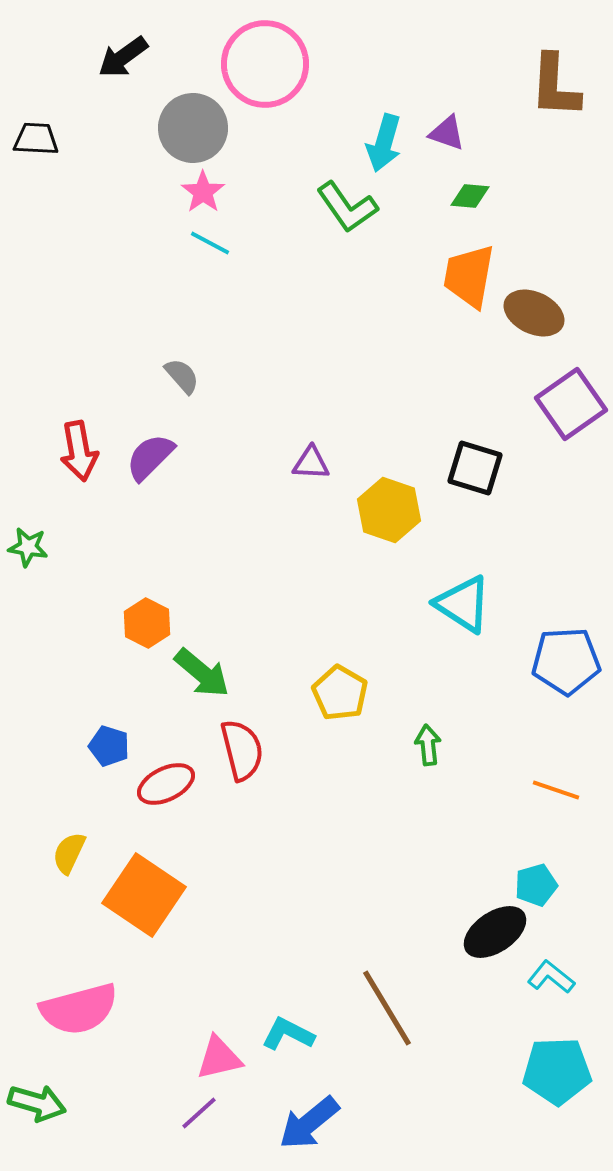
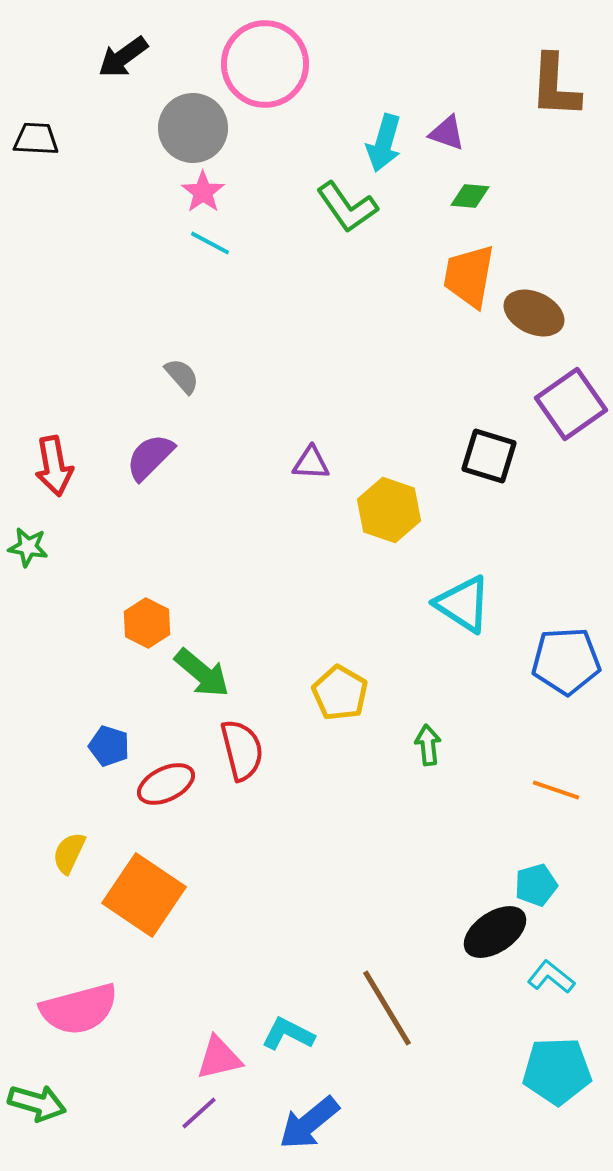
red arrow at (79, 451): moved 25 px left, 15 px down
black square at (475, 468): moved 14 px right, 12 px up
